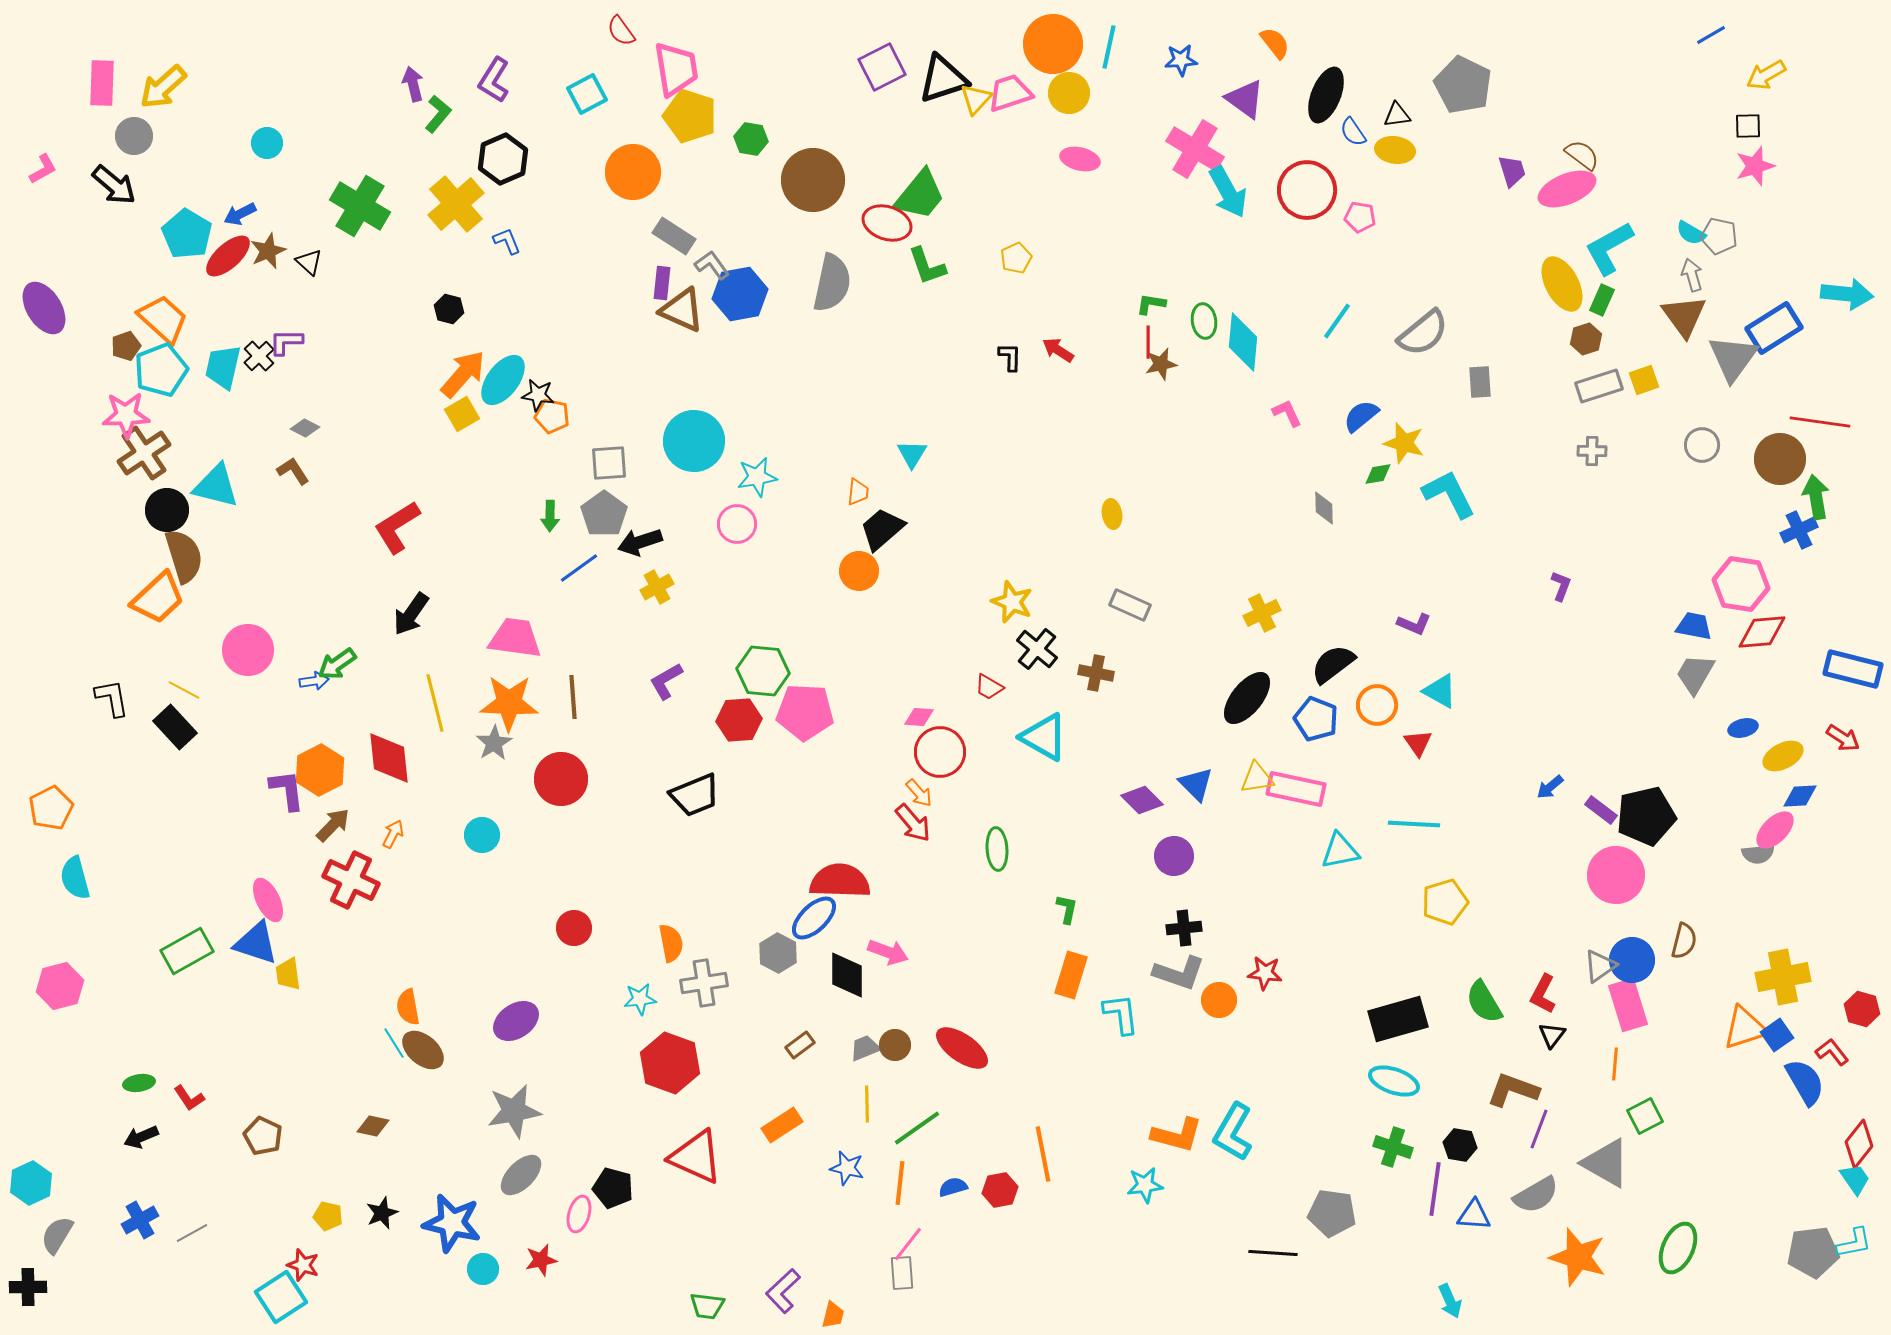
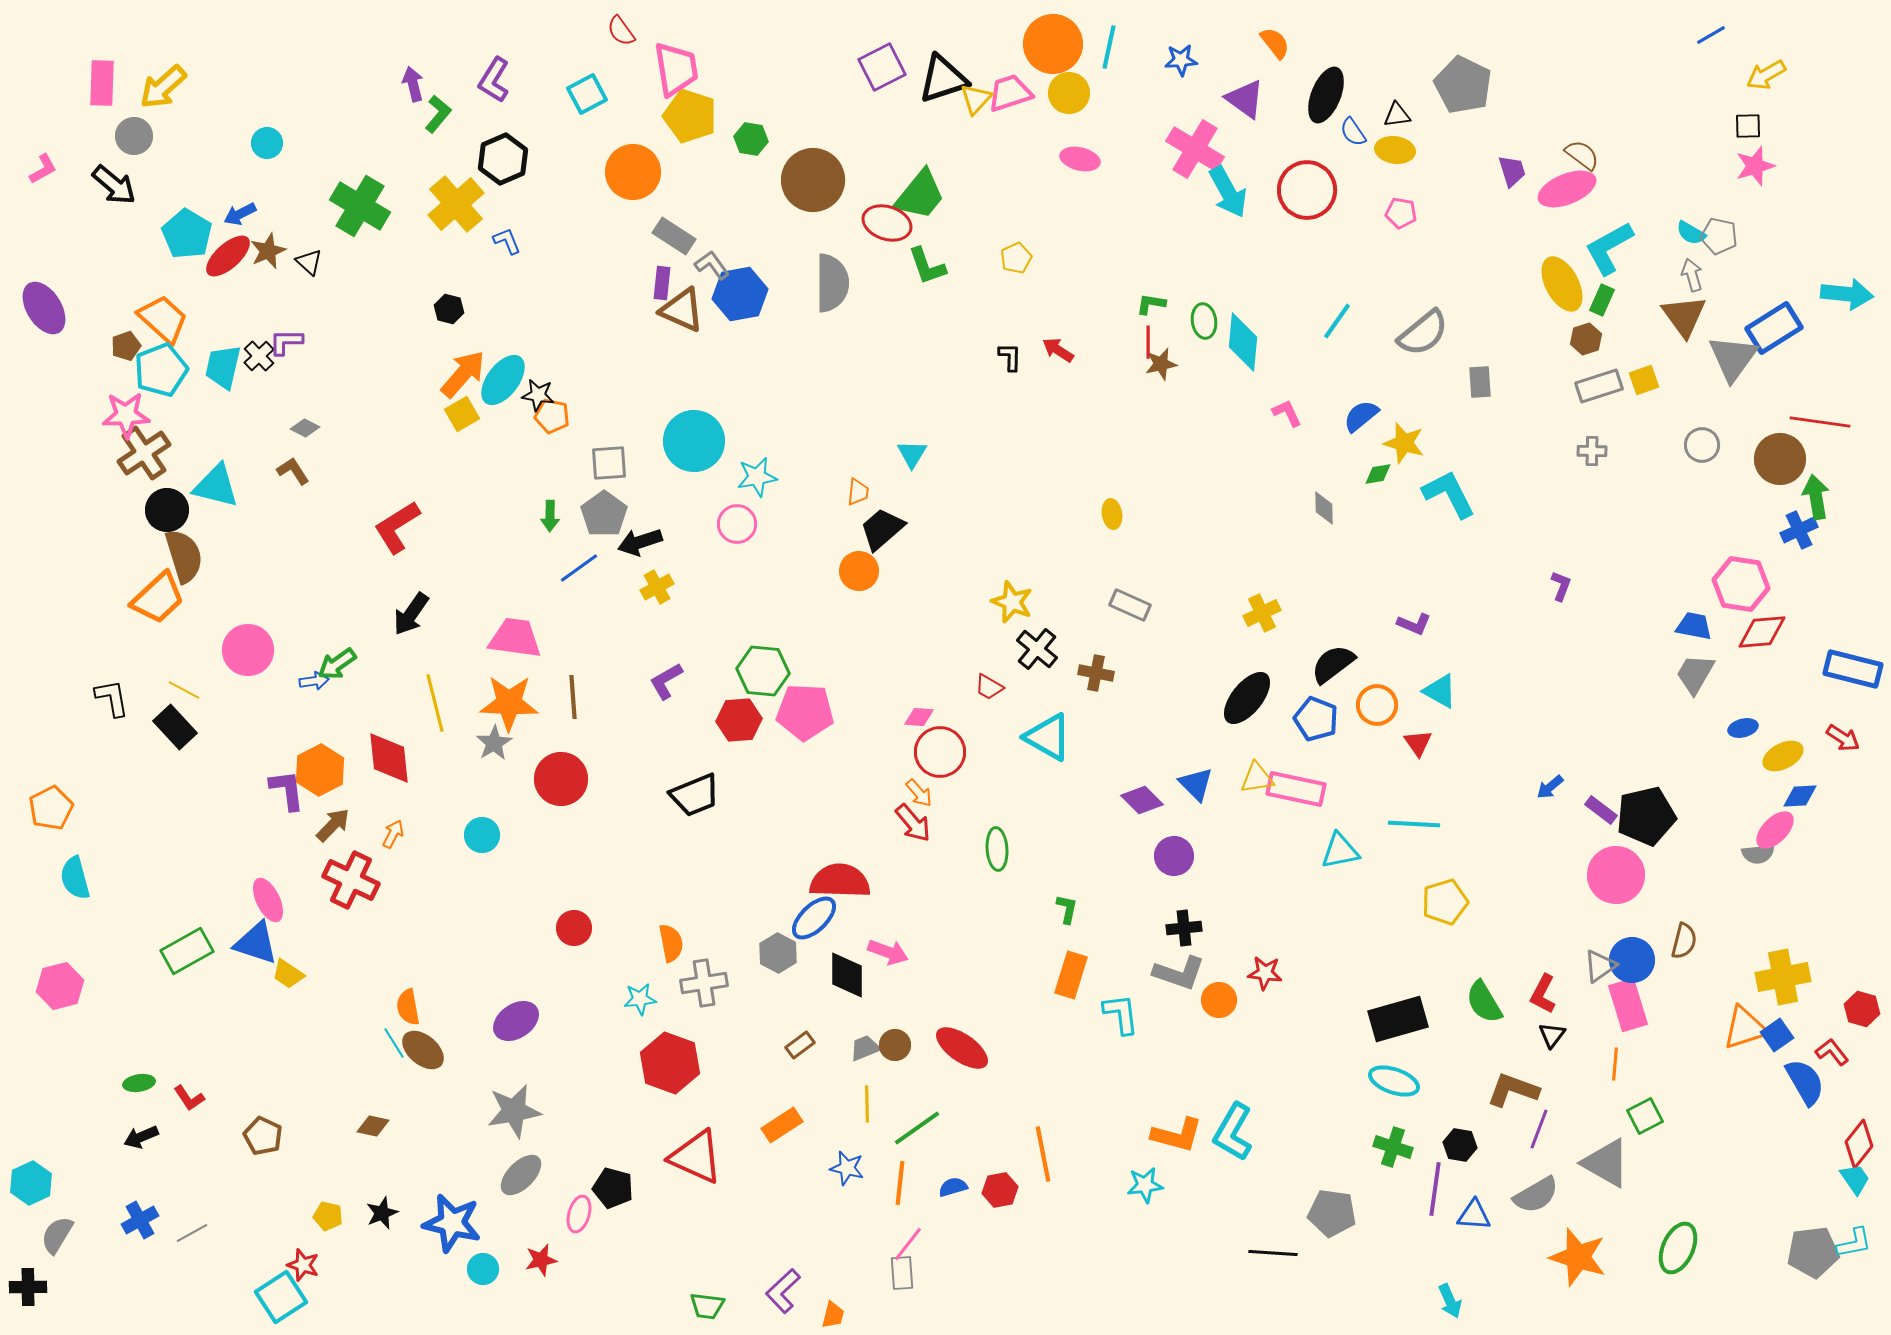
pink pentagon at (1360, 217): moved 41 px right, 4 px up
gray semicircle at (832, 283): rotated 12 degrees counterclockwise
cyan triangle at (1044, 737): moved 4 px right
yellow trapezoid at (288, 974): rotated 48 degrees counterclockwise
